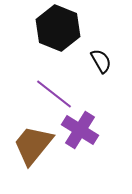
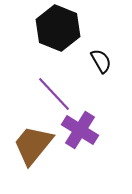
purple line: rotated 9 degrees clockwise
